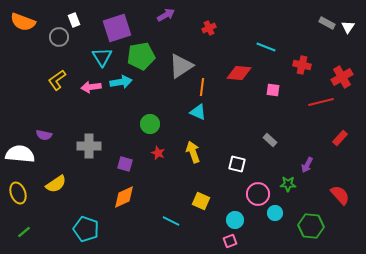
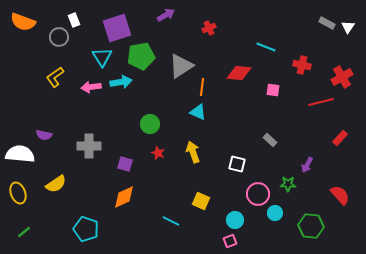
yellow L-shape at (57, 80): moved 2 px left, 3 px up
